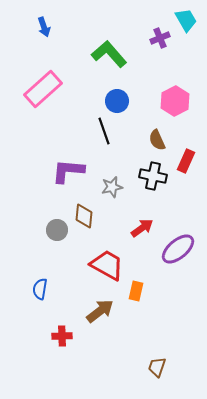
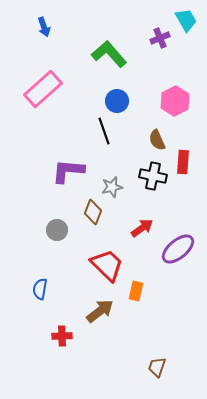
red rectangle: moved 3 px left, 1 px down; rotated 20 degrees counterclockwise
brown diamond: moved 9 px right, 4 px up; rotated 15 degrees clockwise
red trapezoid: rotated 15 degrees clockwise
